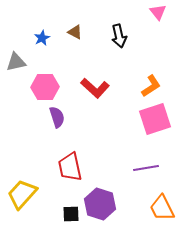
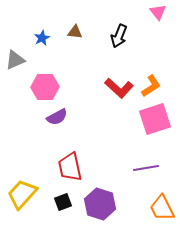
brown triangle: rotated 21 degrees counterclockwise
black arrow: rotated 35 degrees clockwise
gray triangle: moved 1 px left, 2 px up; rotated 10 degrees counterclockwise
red L-shape: moved 24 px right
purple semicircle: rotated 80 degrees clockwise
black square: moved 8 px left, 12 px up; rotated 18 degrees counterclockwise
